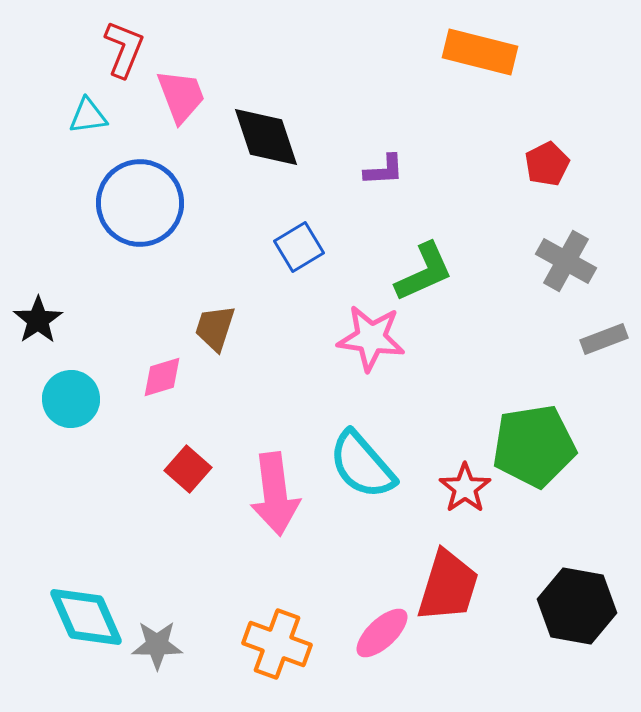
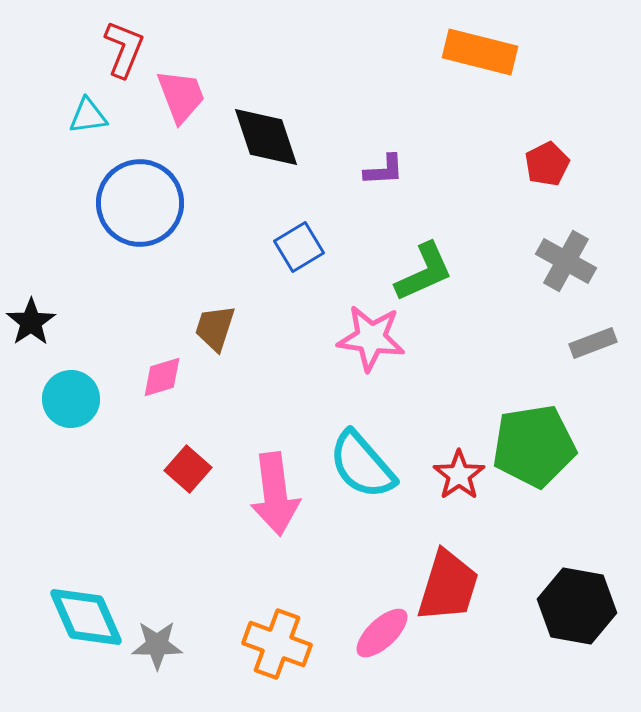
black star: moved 7 px left, 2 px down
gray rectangle: moved 11 px left, 4 px down
red star: moved 6 px left, 13 px up
